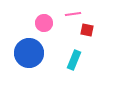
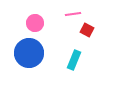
pink circle: moved 9 px left
red square: rotated 16 degrees clockwise
